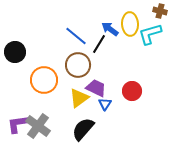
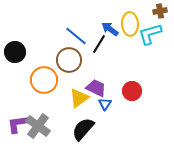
brown cross: rotated 24 degrees counterclockwise
brown circle: moved 9 px left, 5 px up
